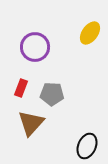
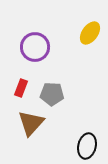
black ellipse: rotated 10 degrees counterclockwise
